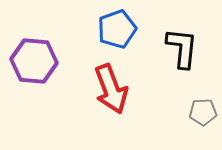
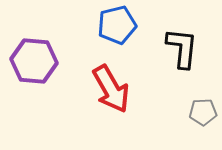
blue pentagon: moved 4 px up; rotated 6 degrees clockwise
red arrow: rotated 9 degrees counterclockwise
